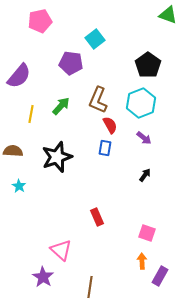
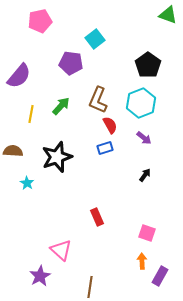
blue rectangle: rotated 63 degrees clockwise
cyan star: moved 8 px right, 3 px up
purple star: moved 3 px left, 1 px up; rotated 10 degrees clockwise
